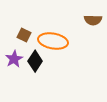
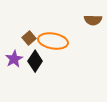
brown square: moved 5 px right, 3 px down; rotated 24 degrees clockwise
